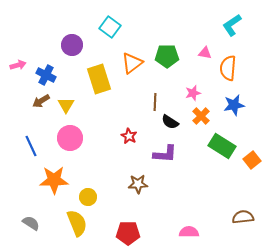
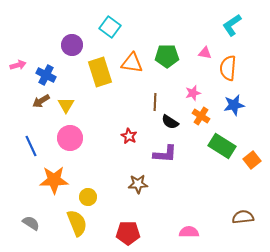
orange triangle: rotated 45 degrees clockwise
yellow rectangle: moved 1 px right, 7 px up
orange cross: rotated 12 degrees counterclockwise
